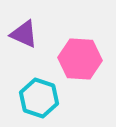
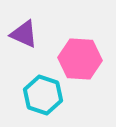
cyan hexagon: moved 4 px right, 3 px up
